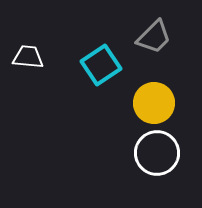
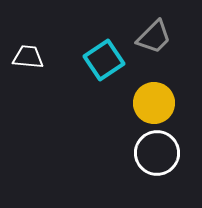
cyan square: moved 3 px right, 5 px up
